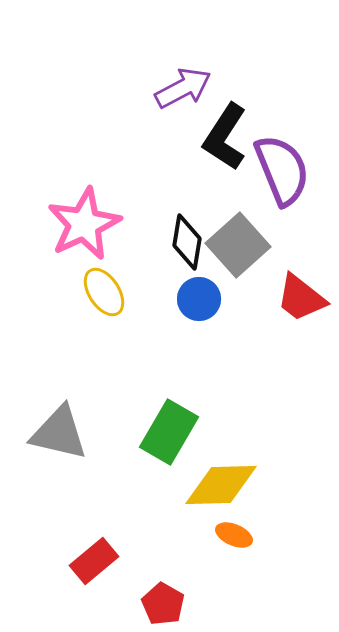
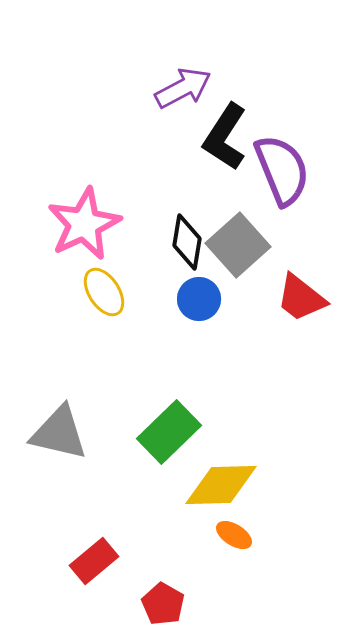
green rectangle: rotated 16 degrees clockwise
orange ellipse: rotated 9 degrees clockwise
